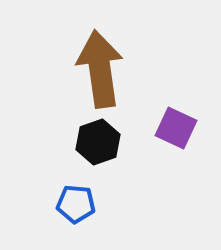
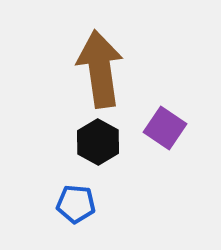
purple square: moved 11 px left; rotated 9 degrees clockwise
black hexagon: rotated 12 degrees counterclockwise
